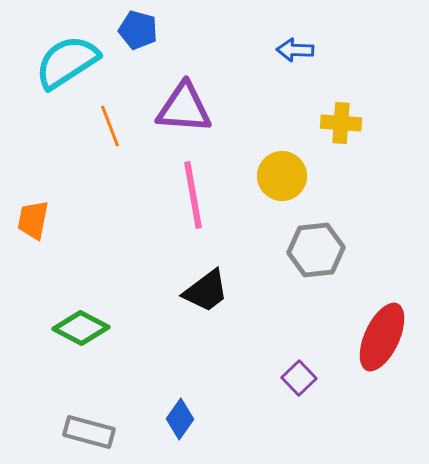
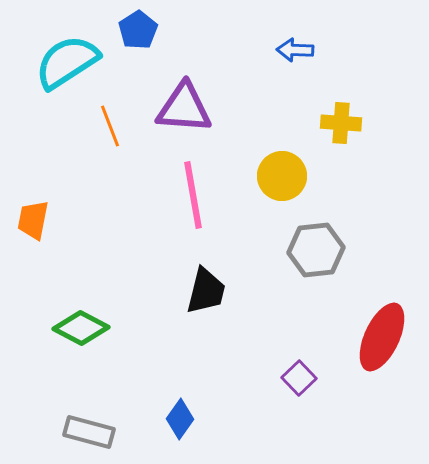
blue pentagon: rotated 24 degrees clockwise
black trapezoid: rotated 39 degrees counterclockwise
